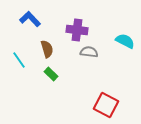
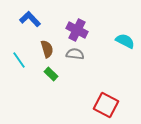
purple cross: rotated 20 degrees clockwise
gray semicircle: moved 14 px left, 2 px down
